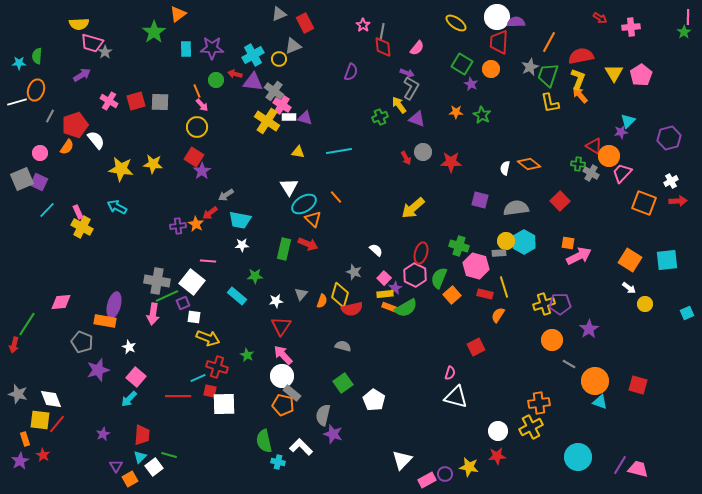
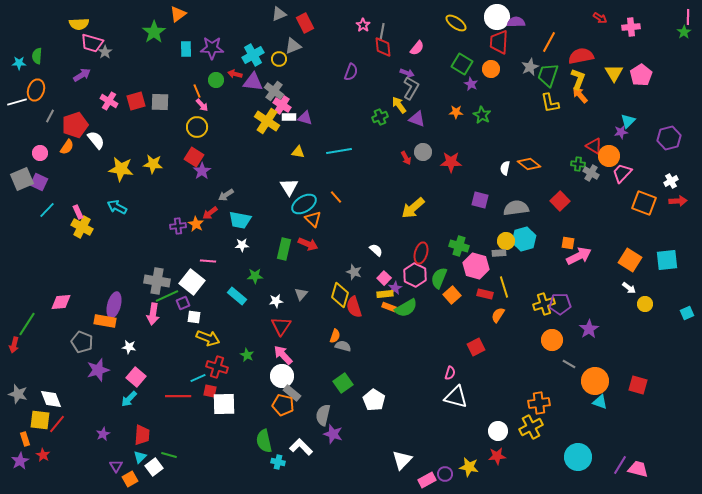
cyan hexagon at (524, 242): moved 3 px up; rotated 15 degrees clockwise
orange semicircle at (322, 301): moved 13 px right, 35 px down
red semicircle at (352, 309): moved 2 px right, 2 px up; rotated 85 degrees clockwise
white star at (129, 347): rotated 16 degrees counterclockwise
